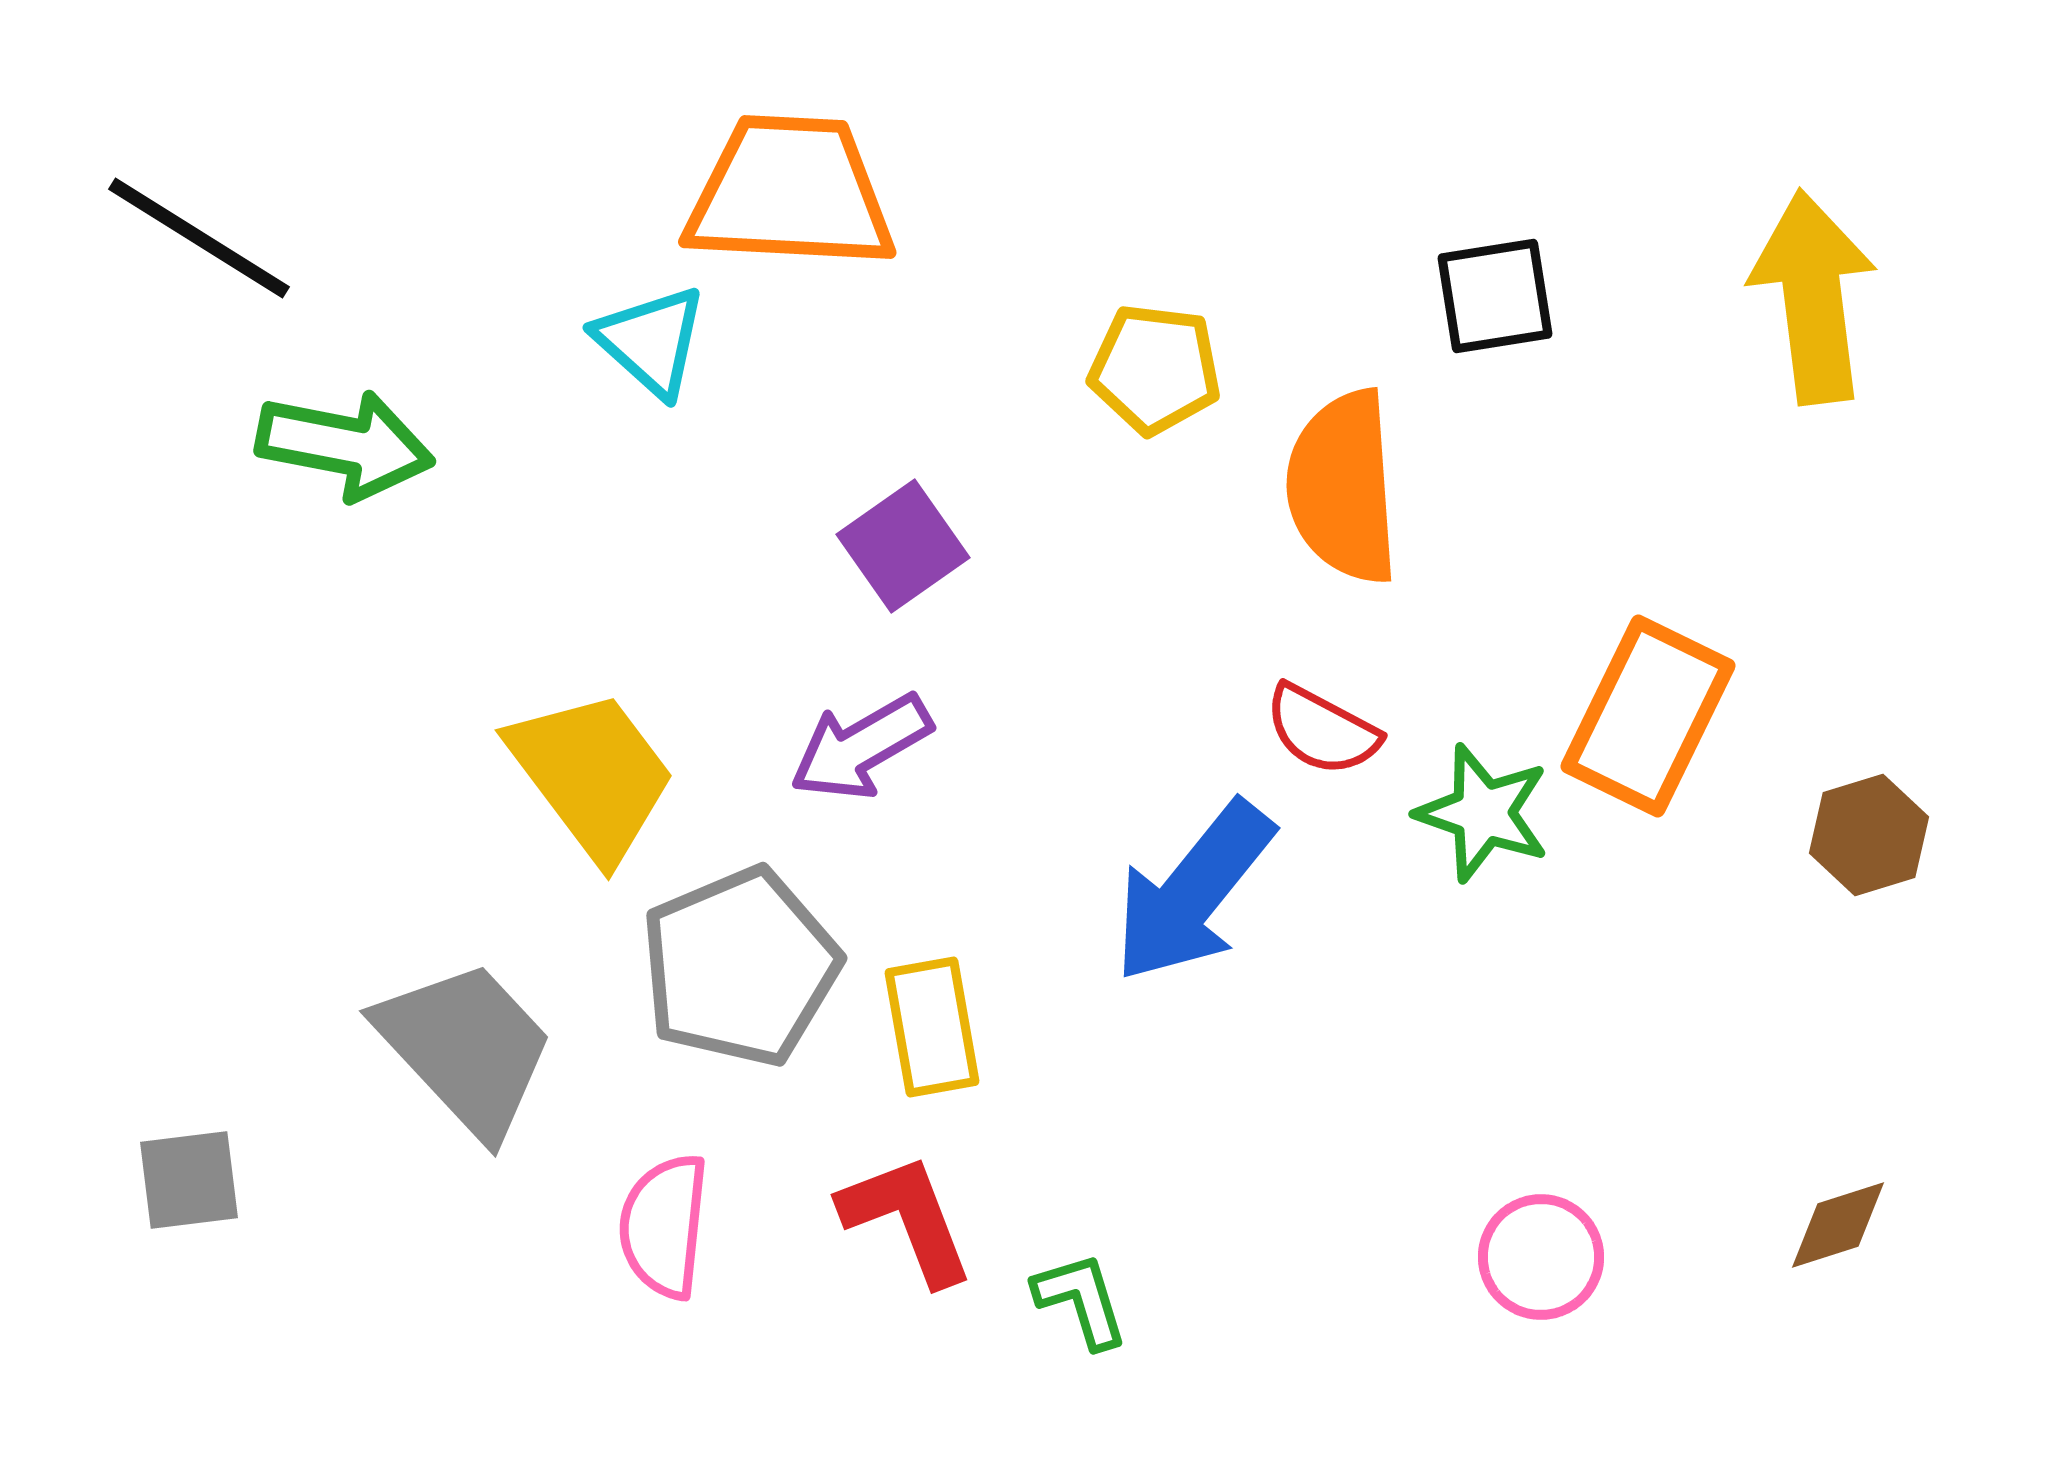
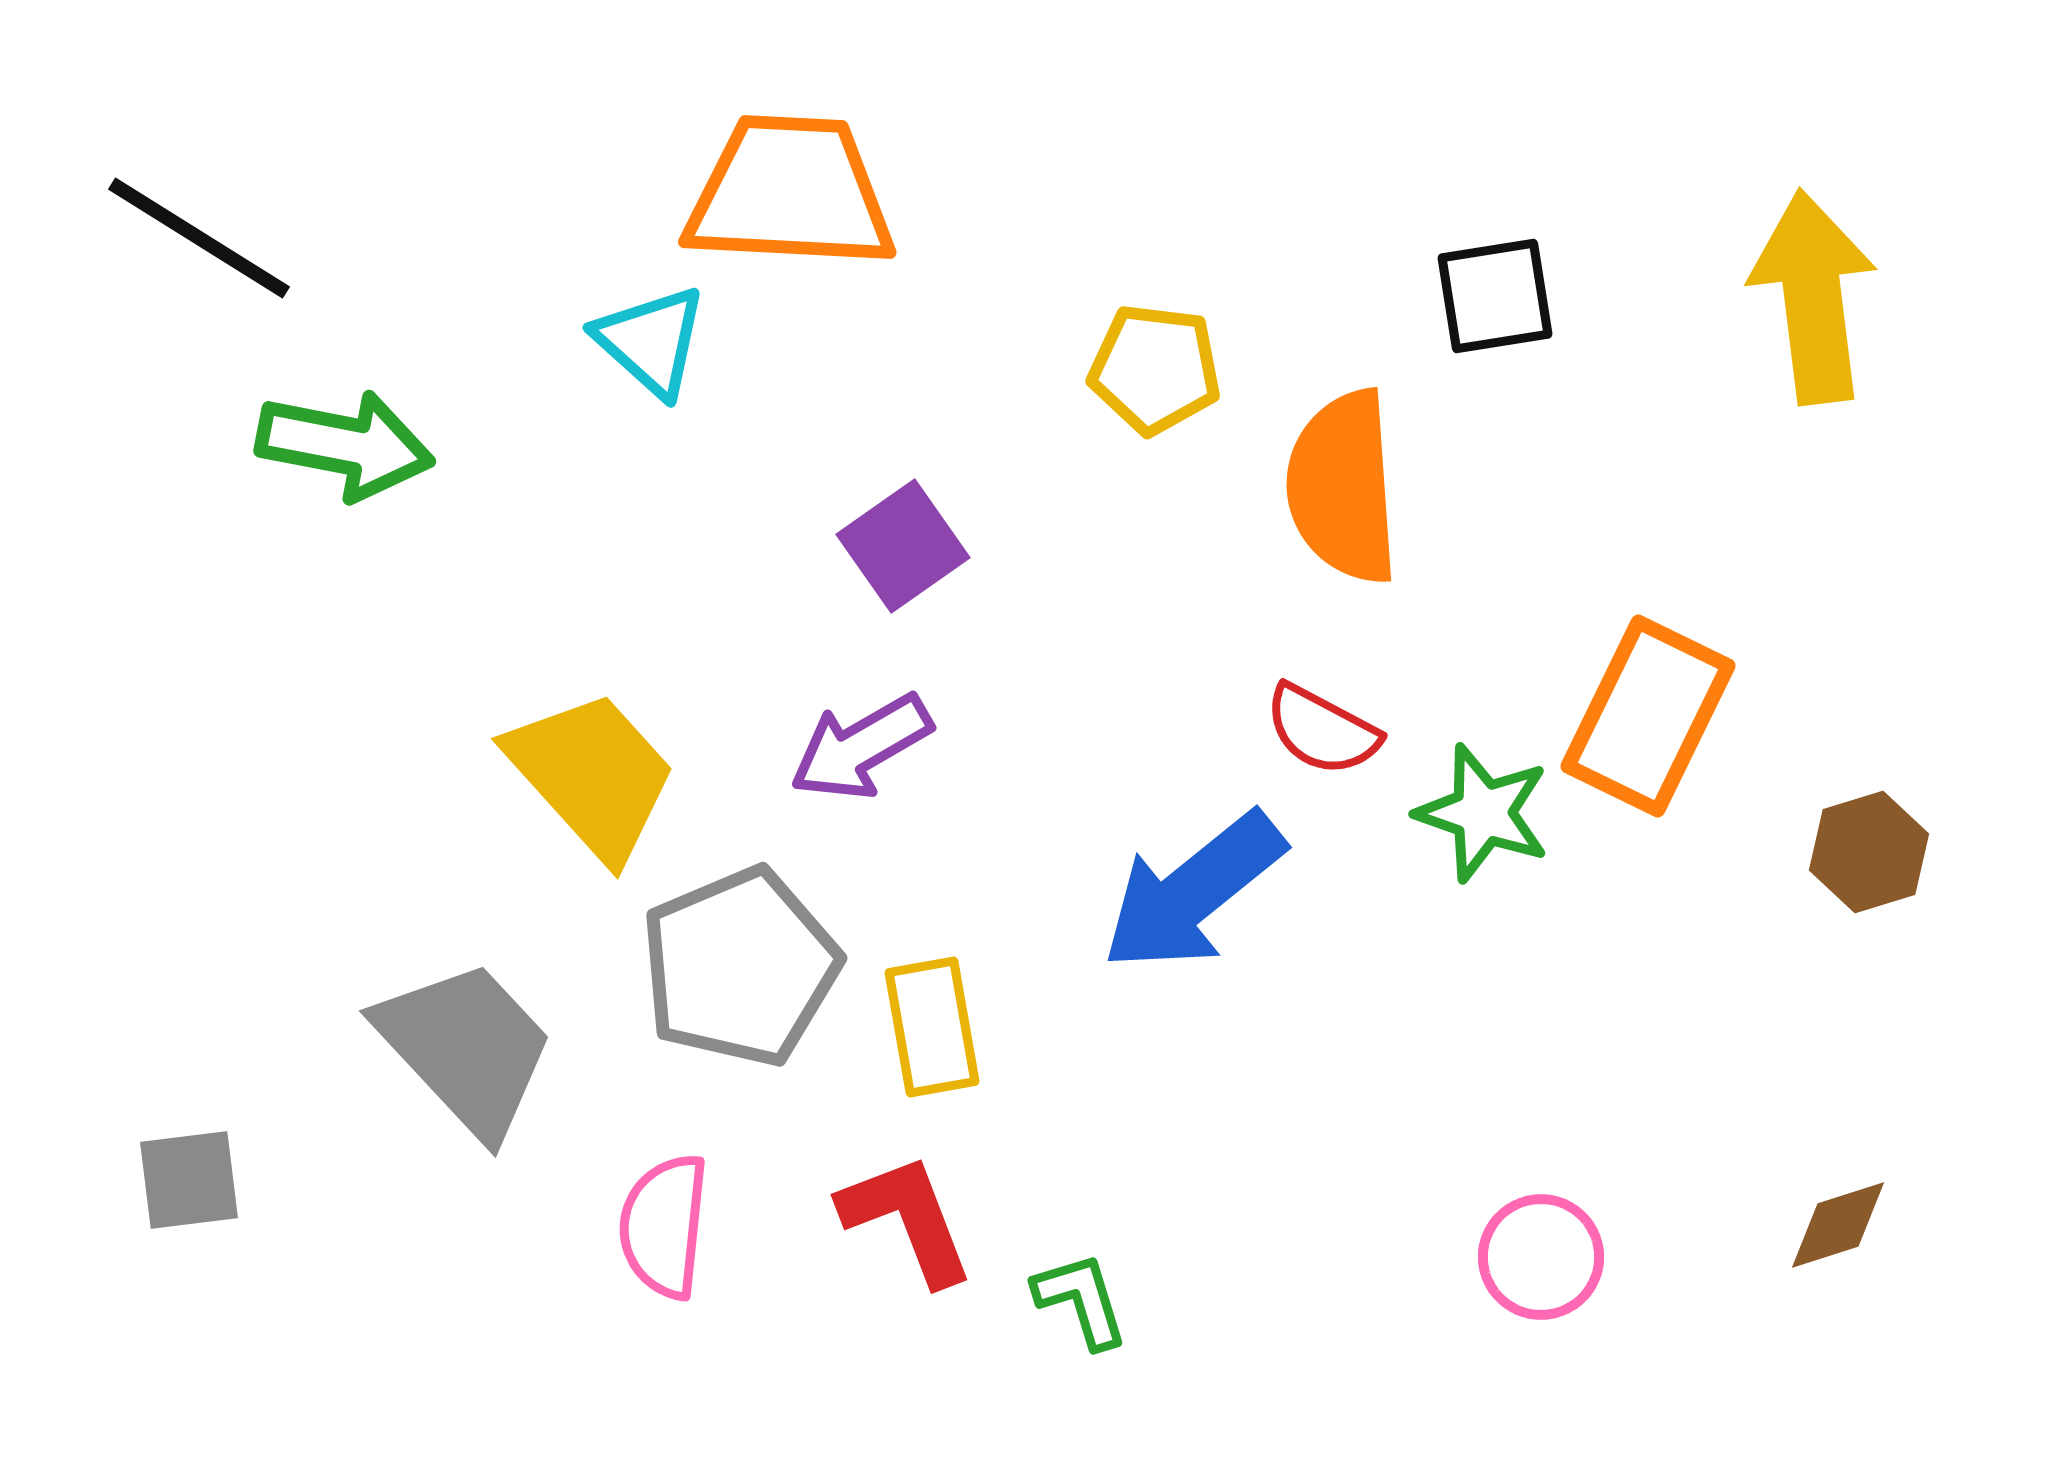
yellow trapezoid: rotated 5 degrees counterclockwise
brown hexagon: moved 17 px down
blue arrow: rotated 12 degrees clockwise
